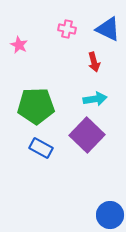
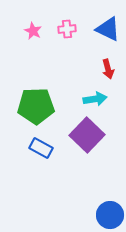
pink cross: rotated 18 degrees counterclockwise
pink star: moved 14 px right, 14 px up
red arrow: moved 14 px right, 7 px down
